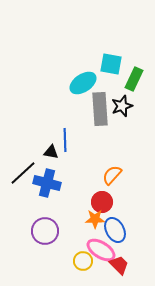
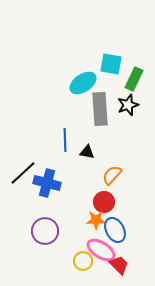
black star: moved 6 px right, 1 px up
black triangle: moved 36 px right
red circle: moved 2 px right
orange star: moved 1 px right, 1 px down
